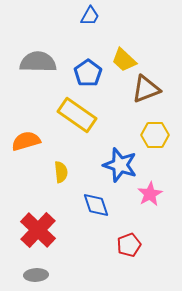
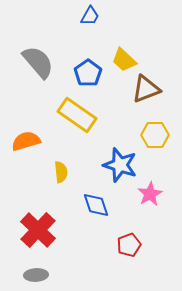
gray semicircle: rotated 48 degrees clockwise
